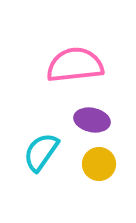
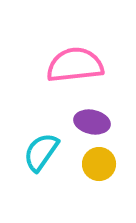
purple ellipse: moved 2 px down
